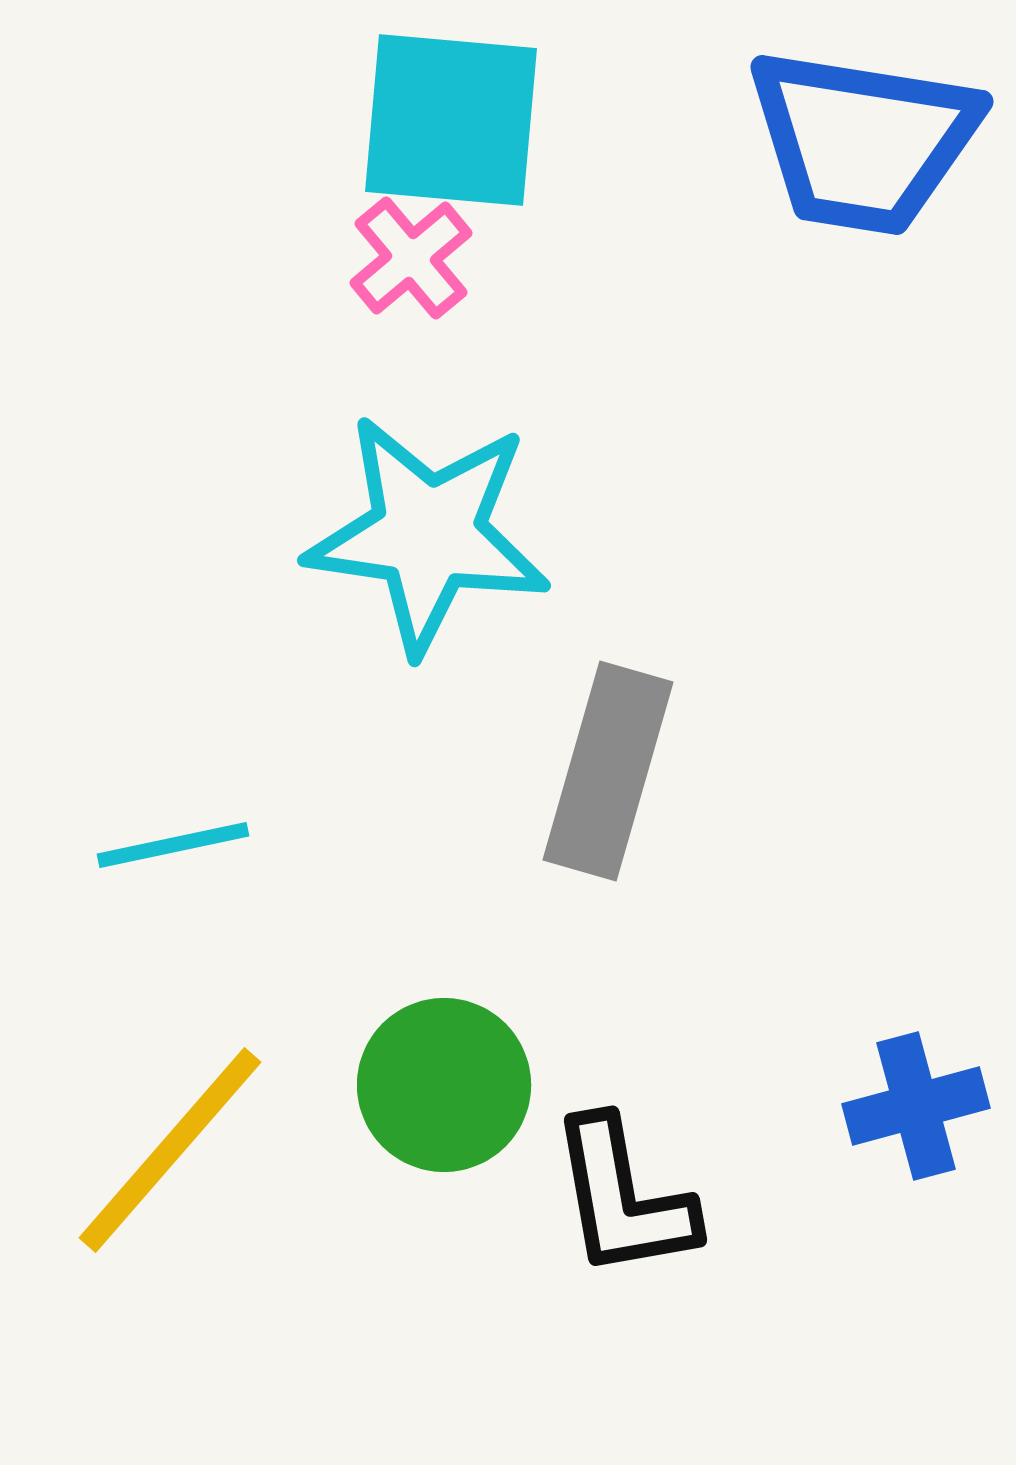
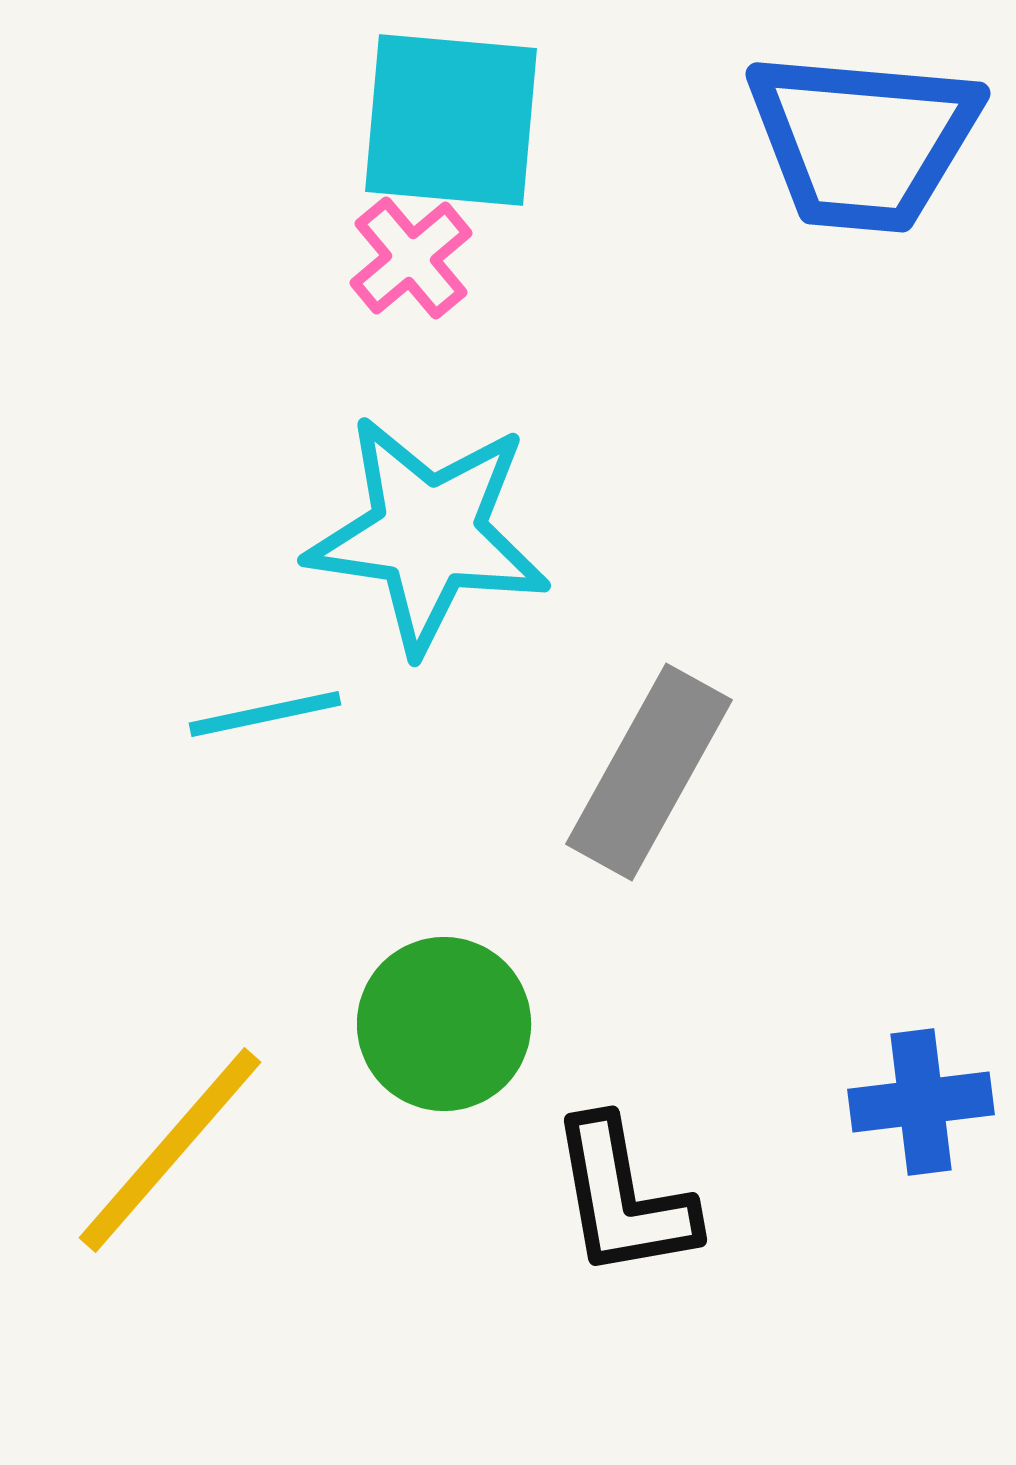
blue trapezoid: rotated 4 degrees counterclockwise
gray rectangle: moved 41 px right, 1 px down; rotated 13 degrees clockwise
cyan line: moved 92 px right, 131 px up
green circle: moved 61 px up
blue cross: moved 5 px right, 4 px up; rotated 8 degrees clockwise
